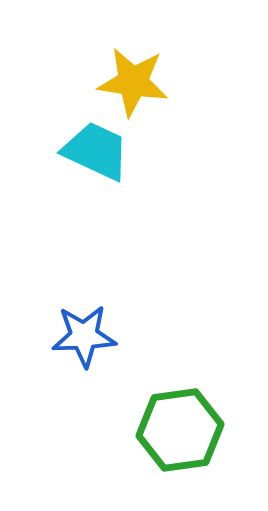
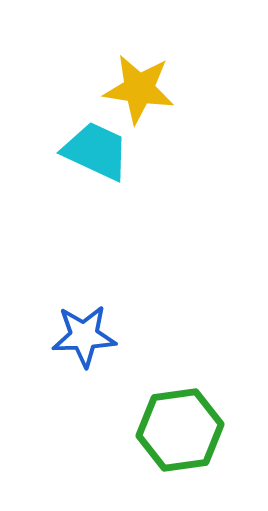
yellow star: moved 6 px right, 7 px down
